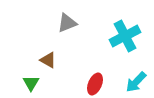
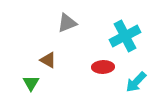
red ellipse: moved 8 px right, 17 px up; rotated 65 degrees clockwise
